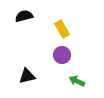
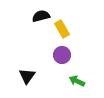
black semicircle: moved 17 px right
black triangle: rotated 42 degrees counterclockwise
